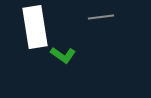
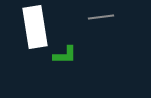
green L-shape: moved 2 px right; rotated 35 degrees counterclockwise
